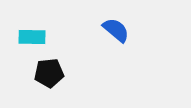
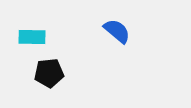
blue semicircle: moved 1 px right, 1 px down
